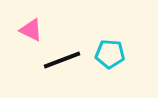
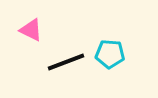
black line: moved 4 px right, 2 px down
